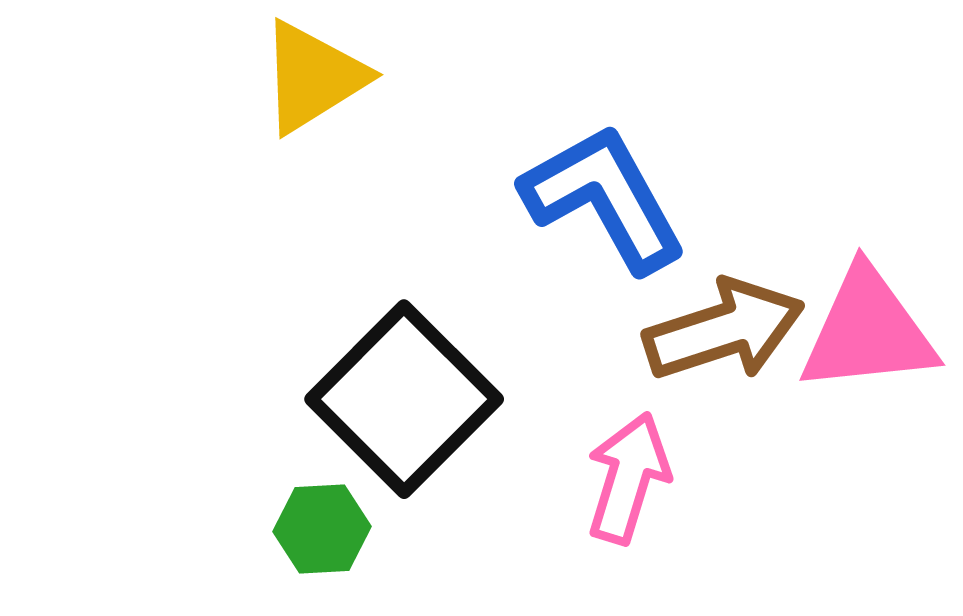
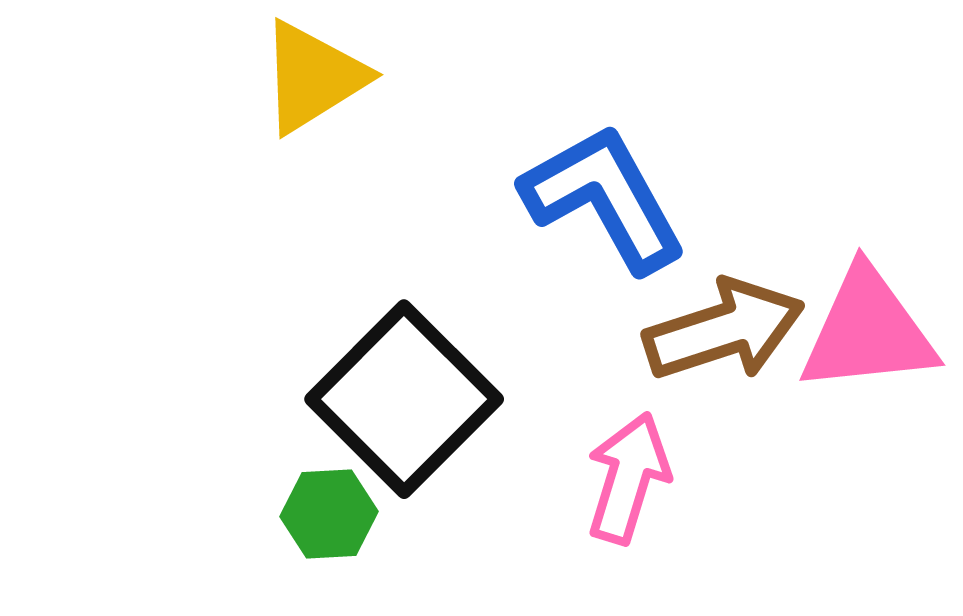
green hexagon: moved 7 px right, 15 px up
